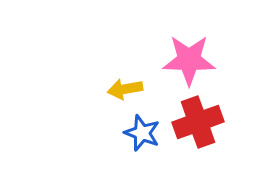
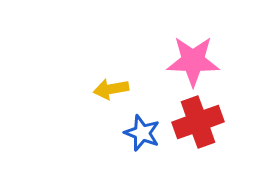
pink star: moved 4 px right, 1 px down
yellow arrow: moved 14 px left
